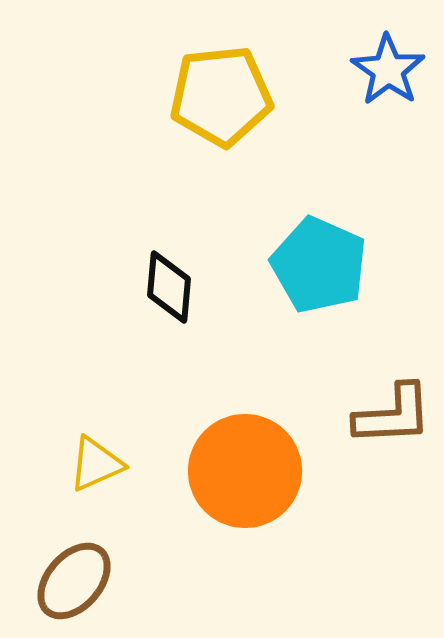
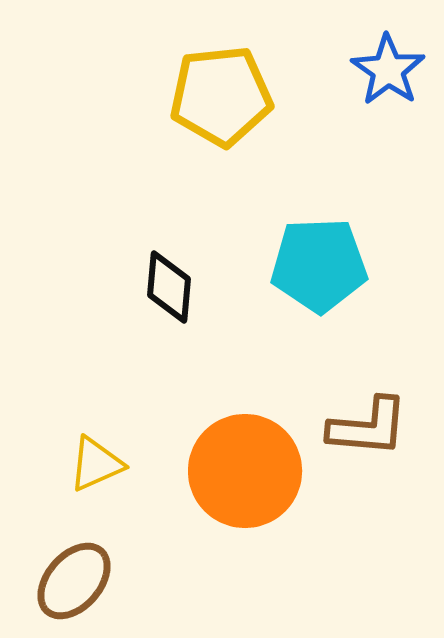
cyan pentagon: rotated 26 degrees counterclockwise
brown L-shape: moved 25 px left, 12 px down; rotated 8 degrees clockwise
